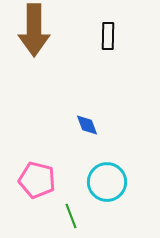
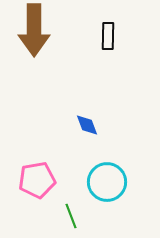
pink pentagon: rotated 24 degrees counterclockwise
